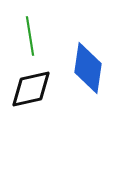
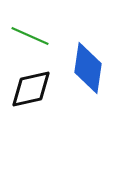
green line: rotated 57 degrees counterclockwise
